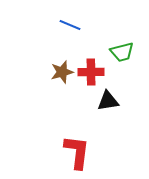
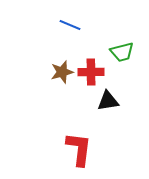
red L-shape: moved 2 px right, 3 px up
